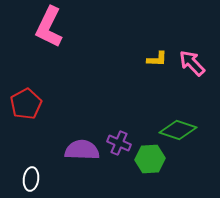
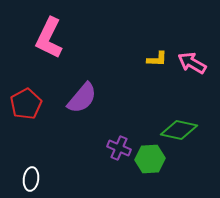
pink L-shape: moved 11 px down
pink arrow: rotated 16 degrees counterclockwise
green diamond: moved 1 px right; rotated 6 degrees counterclockwise
purple cross: moved 5 px down
purple semicircle: moved 52 px up; rotated 128 degrees clockwise
